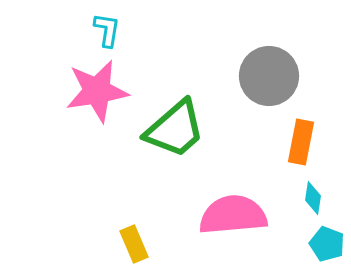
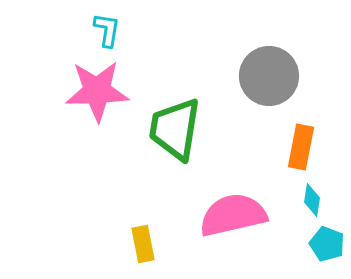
pink star: rotated 8 degrees clockwise
green trapezoid: rotated 140 degrees clockwise
orange rectangle: moved 5 px down
cyan diamond: moved 1 px left, 2 px down
pink semicircle: rotated 8 degrees counterclockwise
yellow rectangle: moved 9 px right; rotated 12 degrees clockwise
